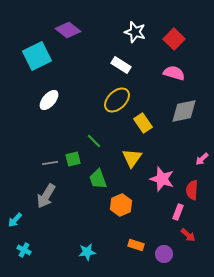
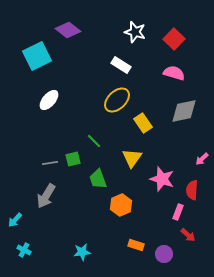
cyan star: moved 5 px left
